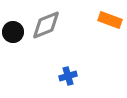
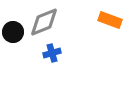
gray diamond: moved 2 px left, 3 px up
blue cross: moved 16 px left, 23 px up
